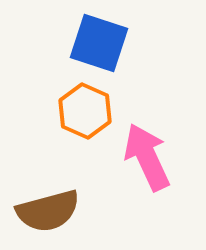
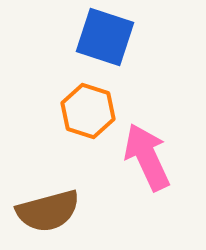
blue square: moved 6 px right, 6 px up
orange hexagon: moved 3 px right; rotated 6 degrees counterclockwise
